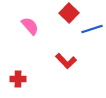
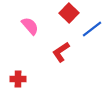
blue line: rotated 20 degrees counterclockwise
red L-shape: moved 5 px left, 9 px up; rotated 100 degrees clockwise
